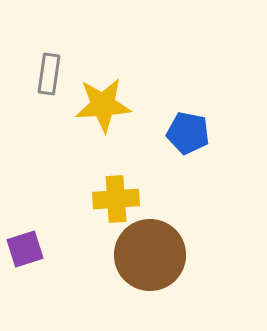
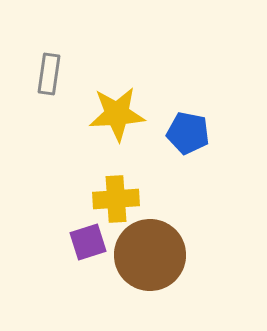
yellow star: moved 14 px right, 9 px down
purple square: moved 63 px right, 7 px up
